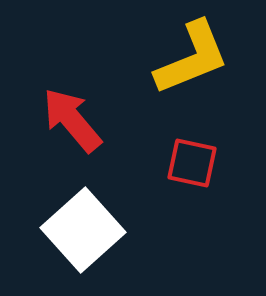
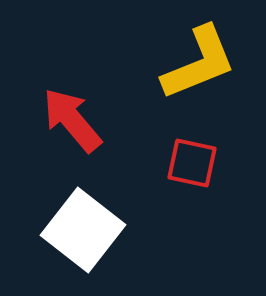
yellow L-shape: moved 7 px right, 5 px down
white square: rotated 10 degrees counterclockwise
